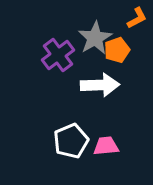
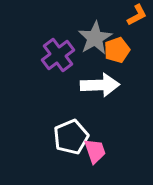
orange L-shape: moved 3 px up
white pentagon: moved 4 px up
pink trapezoid: moved 11 px left, 5 px down; rotated 76 degrees clockwise
